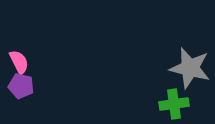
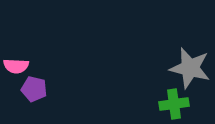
pink semicircle: moved 3 px left, 4 px down; rotated 120 degrees clockwise
purple pentagon: moved 13 px right, 3 px down
